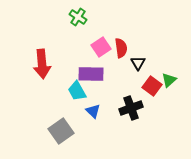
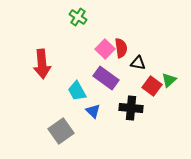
pink square: moved 4 px right, 2 px down; rotated 12 degrees counterclockwise
black triangle: rotated 49 degrees counterclockwise
purple rectangle: moved 15 px right, 4 px down; rotated 35 degrees clockwise
black cross: rotated 25 degrees clockwise
